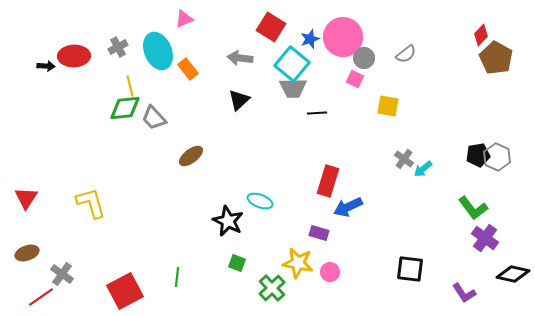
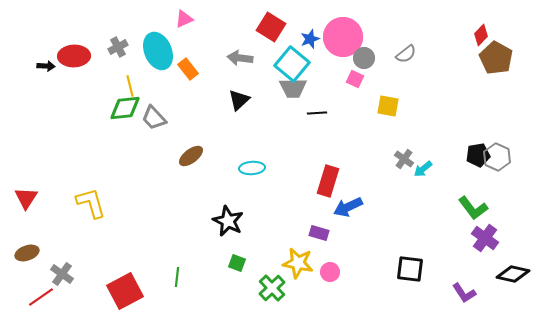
cyan ellipse at (260, 201): moved 8 px left, 33 px up; rotated 25 degrees counterclockwise
